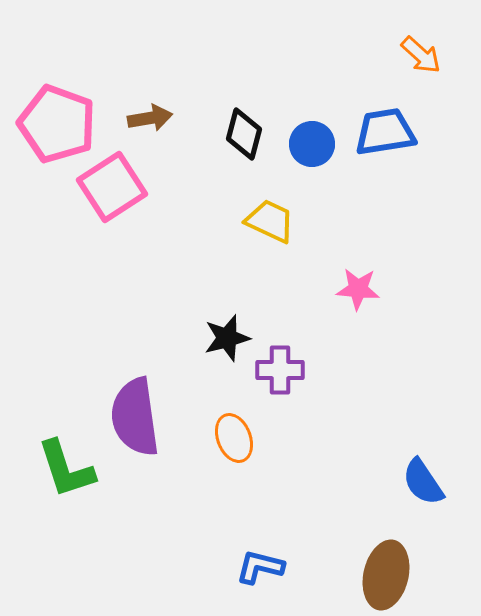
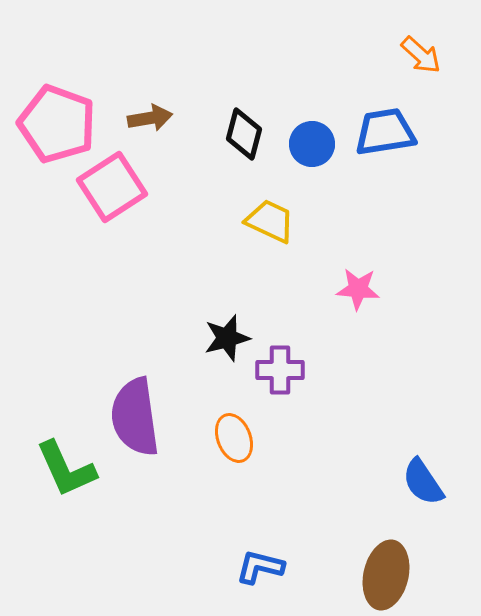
green L-shape: rotated 6 degrees counterclockwise
